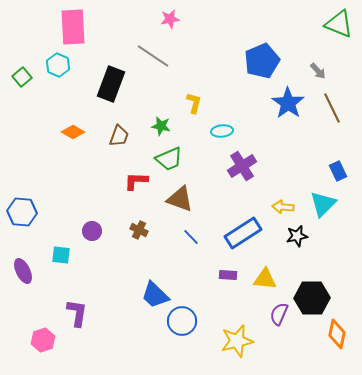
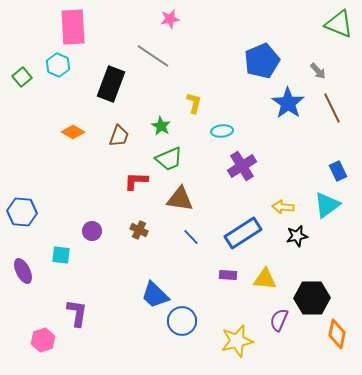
green star at (161, 126): rotated 18 degrees clockwise
brown triangle at (180, 199): rotated 12 degrees counterclockwise
cyan triangle at (323, 204): moved 4 px right, 1 px down; rotated 8 degrees clockwise
purple semicircle at (279, 314): moved 6 px down
